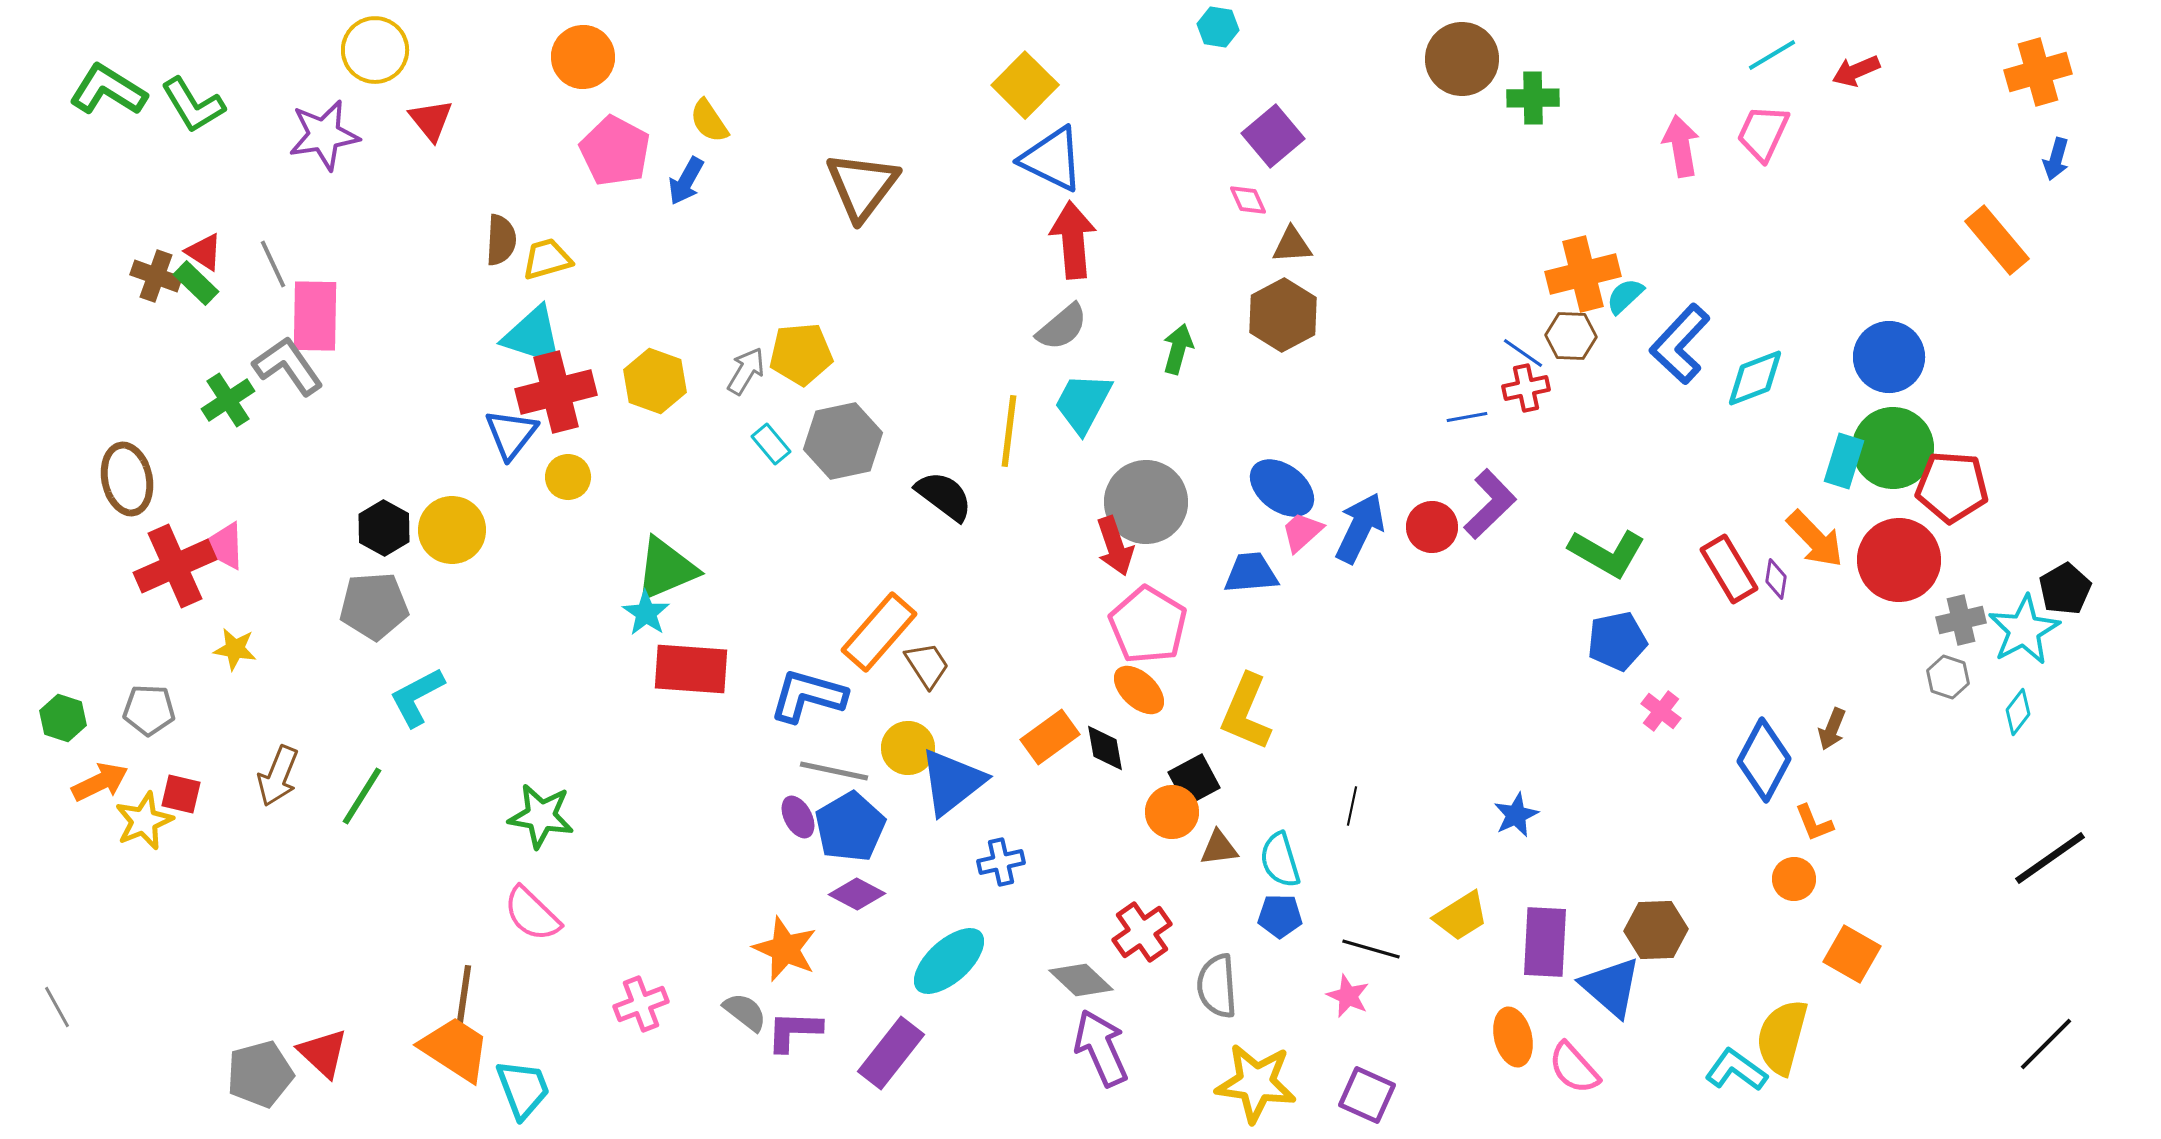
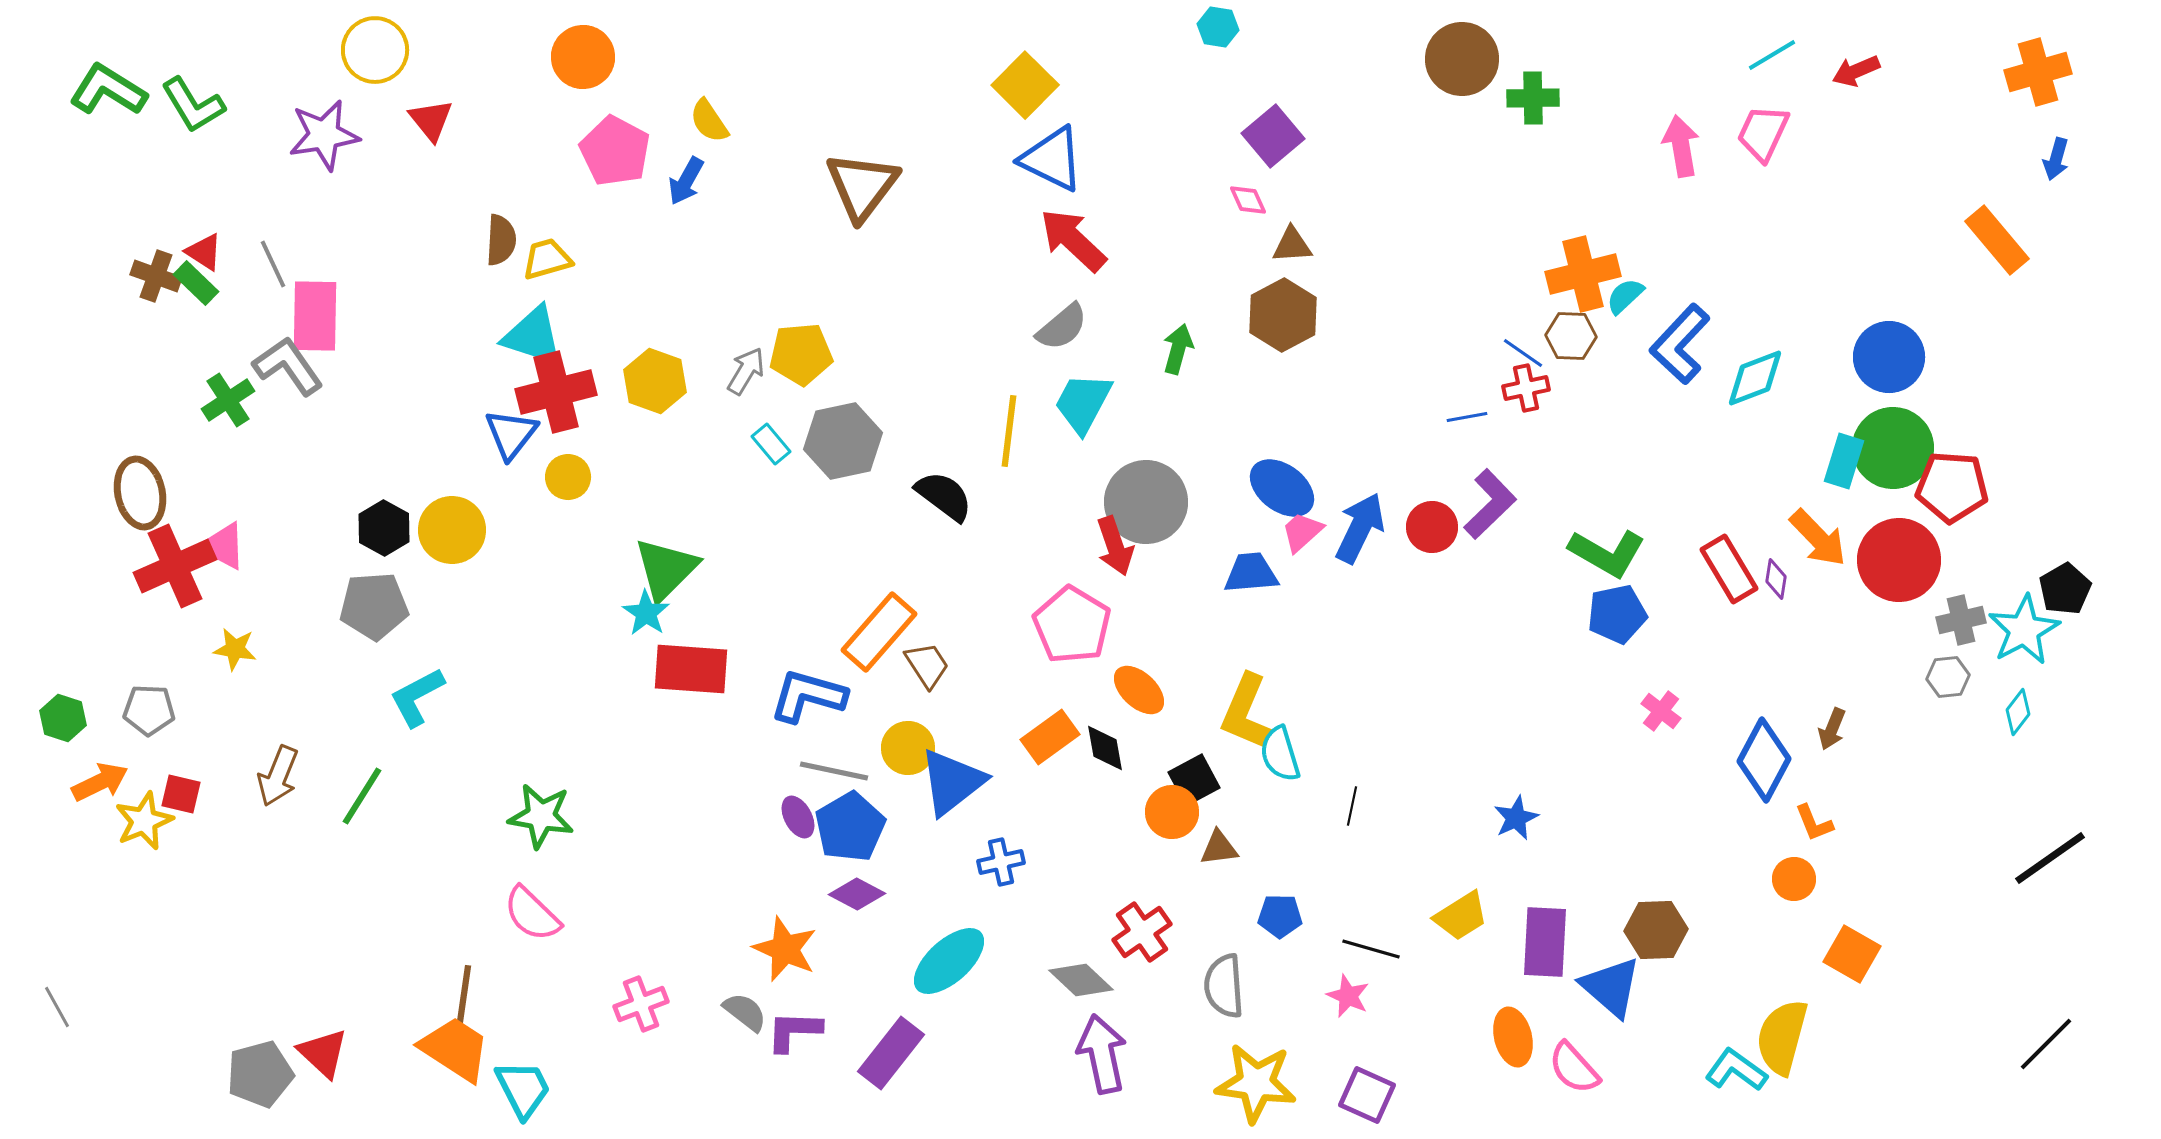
red arrow at (1073, 240): rotated 42 degrees counterclockwise
brown ellipse at (127, 479): moved 13 px right, 14 px down
orange arrow at (1815, 539): moved 3 px right, 1 px up
green triangle at (666, 569): rotated 22 degrees counterclockwise
pink pentagon at (1148, 625): moved 76 px left
blue pentagon at (1617, 641): moved 27 px up
gray hexagon at (1948, 677): rotated 24 degrees counterclockwise
blue star at (1516, 815): moved 3 px down
cyan semicircle at (1280, 860): moved 106 px up
gray semicircle at (1217, 986): moved 7 px right
purple arrow at (1101, 1048): moved 1 px right, 6 px down; rotated 12 degrees clockwise
cyan trapezoid at (523, 1089): rotated 6 degrees counterclockwise
